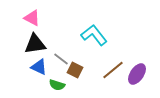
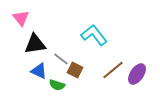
pink triangle: moved 11 px left; rotated 24 degrees clockwise
blue triangle: moved 4 px down
